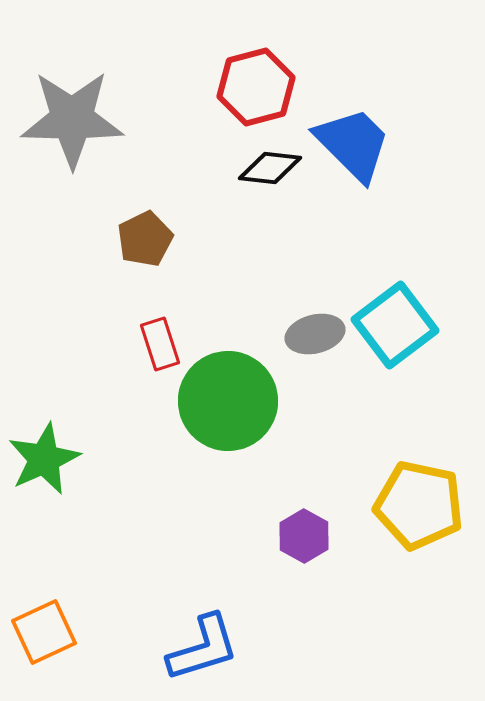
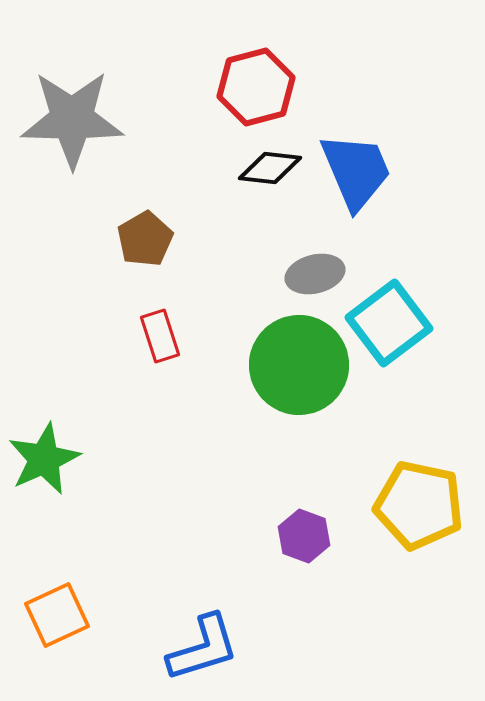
blue trapezoid: moved 3 px right, 27 px down; rotated 22 degrees clockwise
brown pentagon: rotated 4 degrees counterclockwise
cyan square: moved 6 px left, 2 px up
gray ellipse: moved 60 px up
red rectangle: moved 8 px up
green circle: moved 71 px right, 36 px up
purple hexagon: rotated 9 degrees counterclockwise
orange square: moved 13 px right, 17 px up
